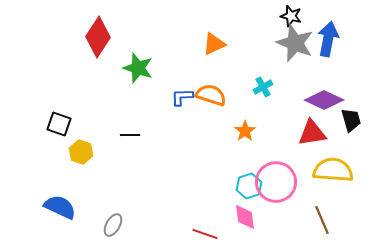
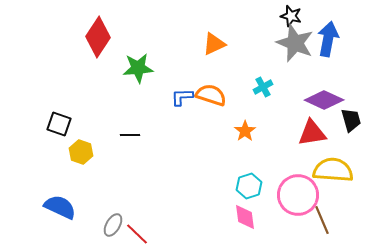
green star: rotated 24 degrees counterclockwise
pink circle: moved 22 px right, 13 px down
red line: moved 68 px left; rotated 25 degrees clockwise
